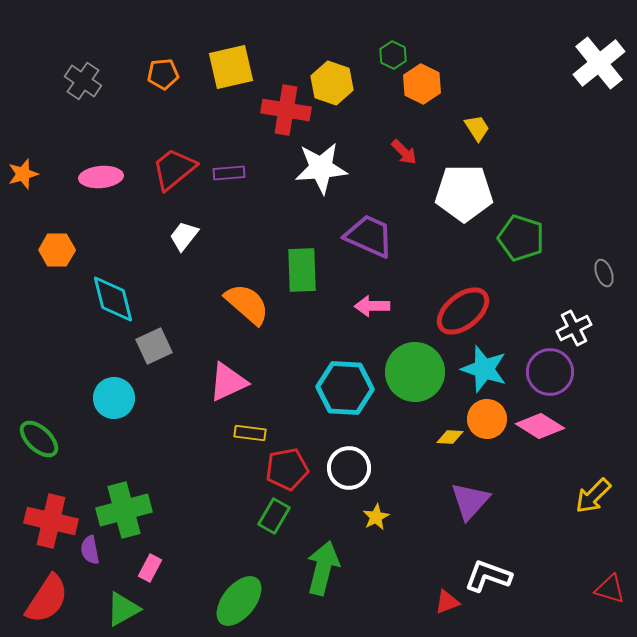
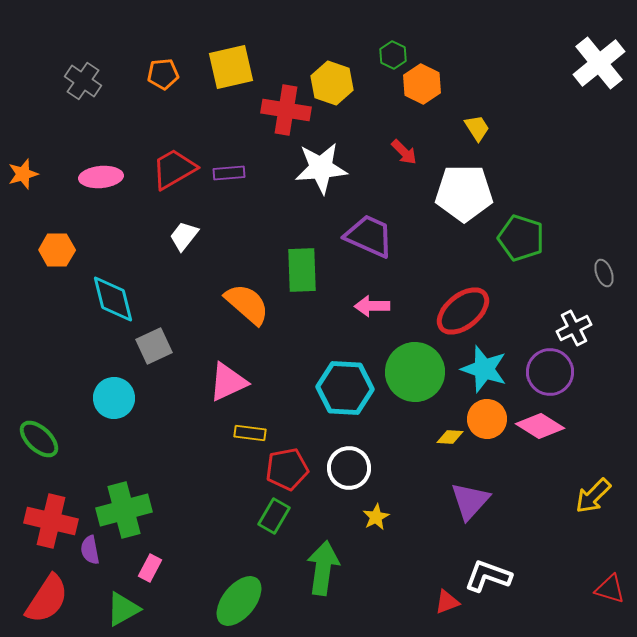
red trapezoid at (174, 169): rotated 9 degrees clockwise
green arrow at (323, 568): rotated 6 degrees counterclockwise
